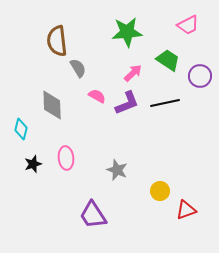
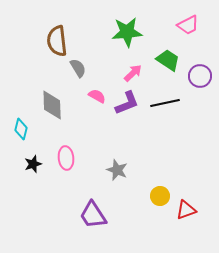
yellow circle: moved 5 px down
